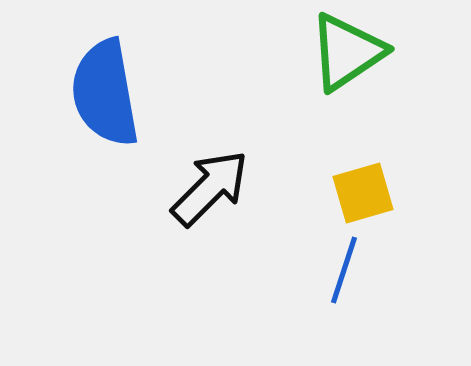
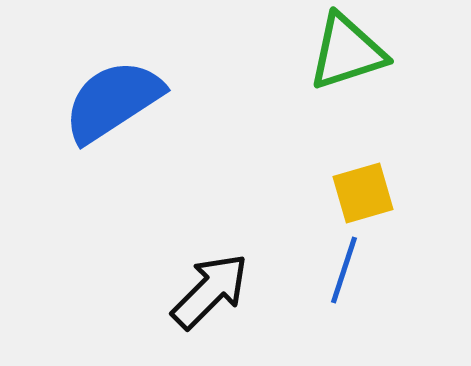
green triangle: rotated 16 degrees clockwise
blue semicircle: moved 8 px right, 8 px down; rotated 67 degrees clockwise
black arrow: moved 103 px down
